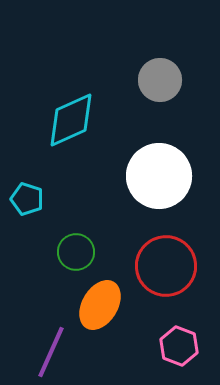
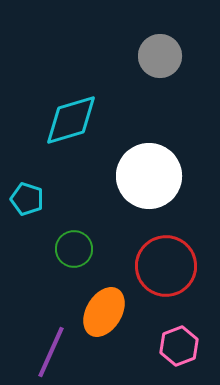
gray circle: moved 24 px up
cyan diamond: rotated 8 degrees clockwise
white circle: moved 10 px left
green circle: moved 2 px left, 3 px up
orange ellipse: moved 4 px right, 7 px down
pink hexagon: rotated 18 degrees clockwise
